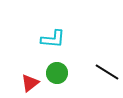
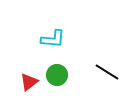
green circle: moved 2 px down
red triangle: moved 1 px left, 1 px up
